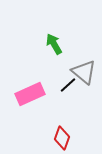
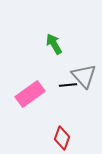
gray triangle: moved 4 px down; rotated 8 degrees clockwise
black line: rotated 36 degrees clockwise
pink rectangle: rotated 12 degrees counterclockwise
